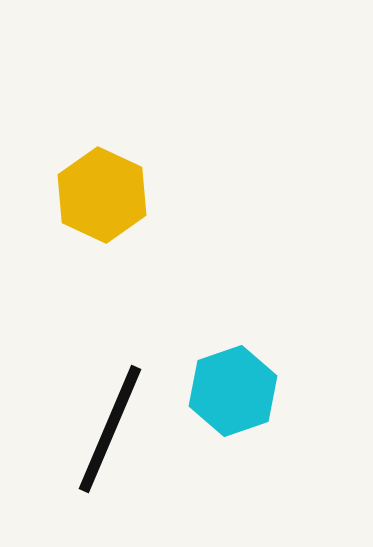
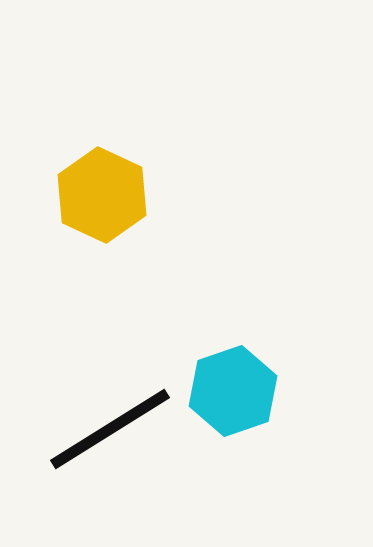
black line: rotated 35 degrees clockwise
